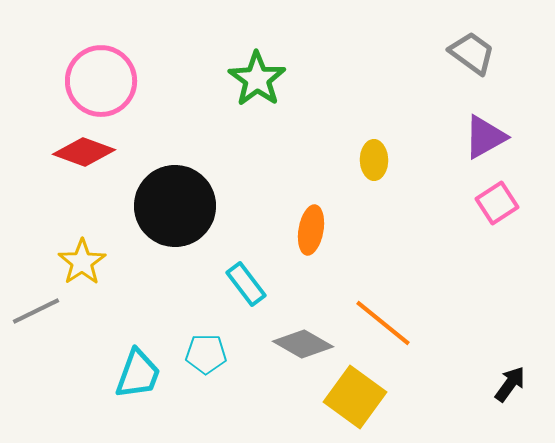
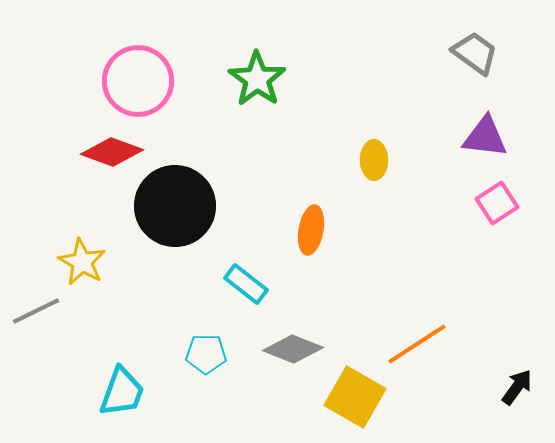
gray trapezoid: moved 3 px right
pink circle: moved 37 px right
purple triangle: rotated 36 degrees clockwise
red diamond: moved 28 px right
yellow star: rotated 9 degrees counterclockwise
cyan rectangle: rotated 15 degrees counterclockwise
orange line: moved 34 px right, 21 px down; rotated 72 degrees counterclockwise
gray diamond: moved 10 px left, 5 px down; rotated 8 degrees counterclockwise
cyan trapezoid: moved 16 px left, 18 px down
black arrow: moved 7 px right, 3 px down
yellow square: rotated 6 degrees counterclockwise
